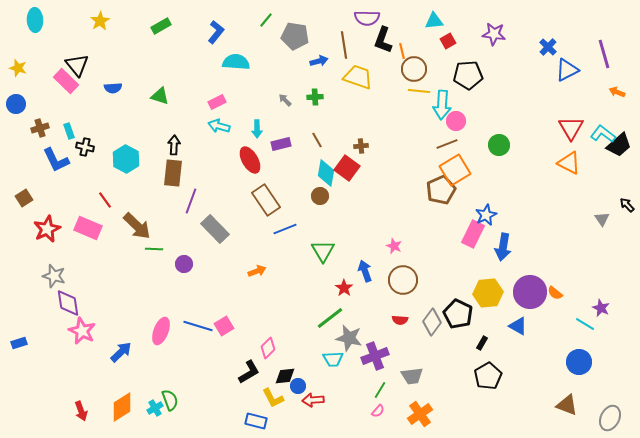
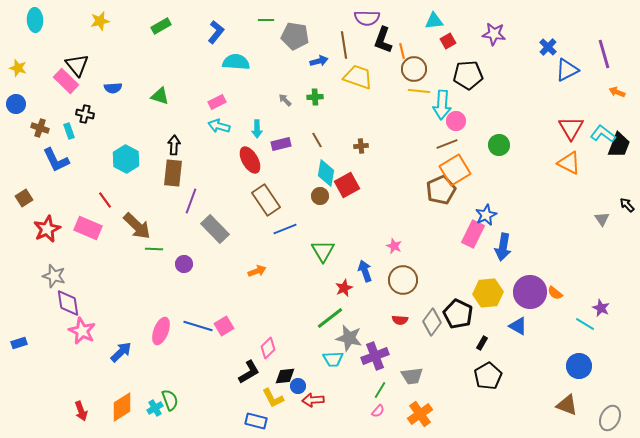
green line at (266, 20): rotated 49 degrees clockwise
yellow star at (100, 21): rotated 18 degrees clockwise
brown cross at (40, 128): rotated 36 degrees clockwise
black trapezoid at (619, 145): rotated 28 degrees counterclockwise
black cross at (85, 147): moved 33 px up
red square at (347, 168): moved 17 px down; rotated 25 degrees clockwise
red star at (344, 288): rotated 12 degrees clockwise
blue circle at (579, 362): moved 4 px down
